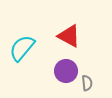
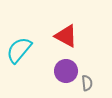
red triangle: moved 3 px left
cyan semicircle: moved 3 px left, 2 px down
